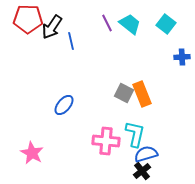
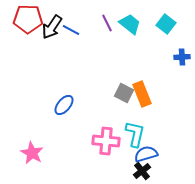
blue line: moved 11 px up; rotated 48 degrees counterclockwise
